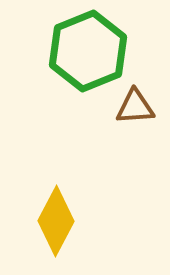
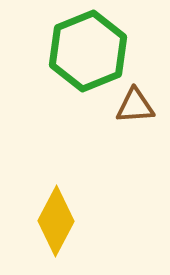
brown triangle: moved 1 px up
